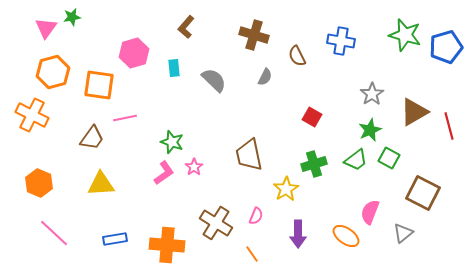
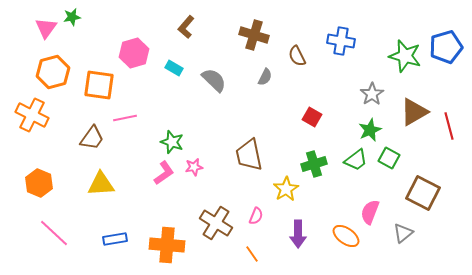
green star at (405, 35): moved 21 px down
cyan rectangle at (174, 68): rotated 54 degrees counterclockwise
pink star at (194, 167): rotated 24 degrees clockwise
